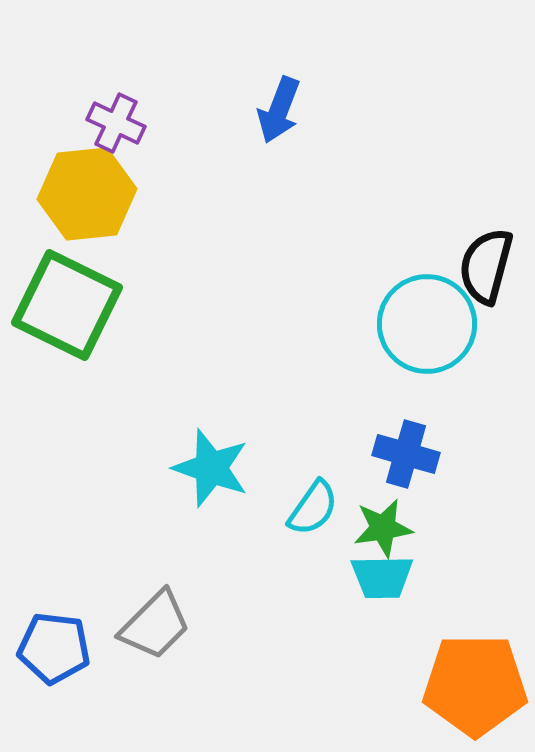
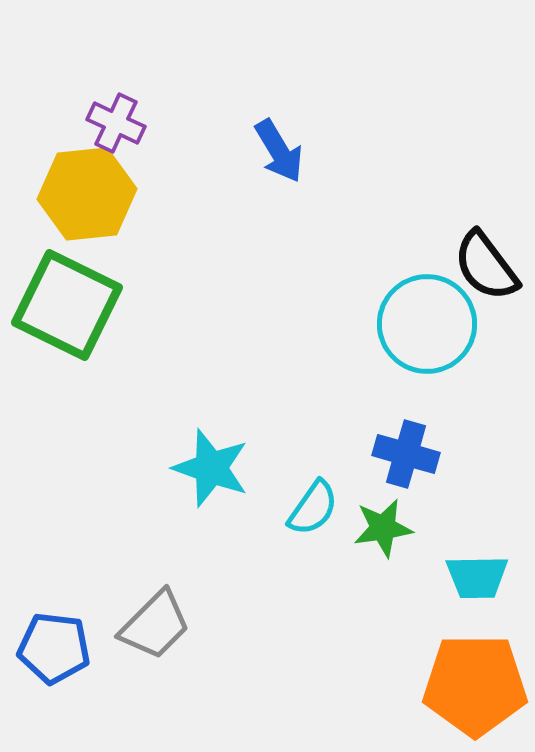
blue arrow: moved 41 px down; rotated 52 degrees counterclockwise
black semicircle: rotated 52 degrees counterclockwise
cyan trapezoid: moved 95 px right
